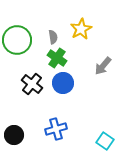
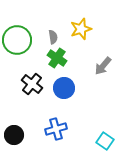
yellow star: rotated 10 degrees clockwise
blue circle: moved 1 px right, 5 px down
